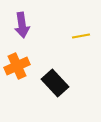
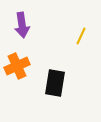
yellow line: rotated 54 degrees counterclockwise
black rectangle: rotated 52 degrees clockwise
